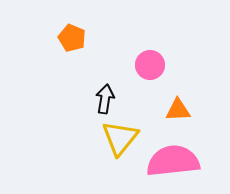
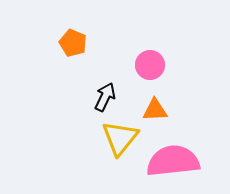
orange pentagon: moved 1 px right, 5 px down
black arrow: moved 2 px up; rotated 16 degrees clockwise
orange triangle: moved 23 px left
